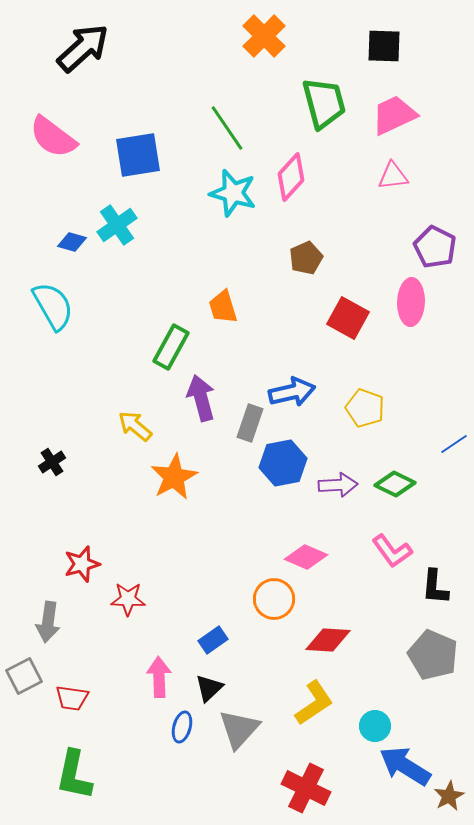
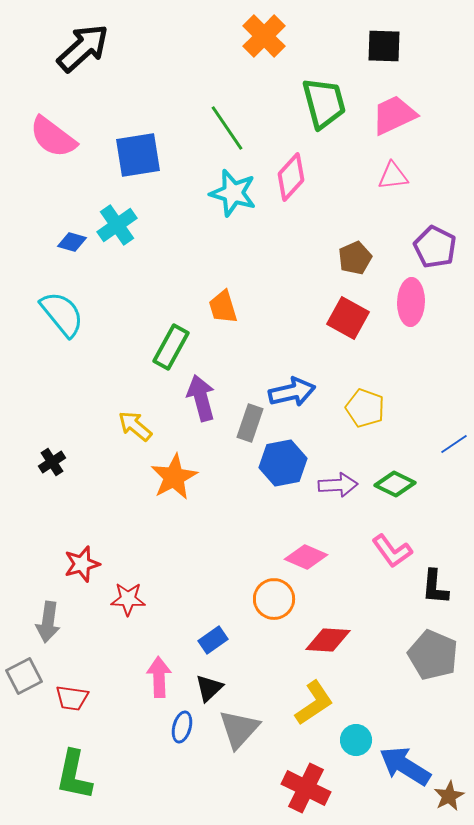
brown pentagon at (306, 258): moved 49 px right
cyan semicircle at (53, 306): moved 9 px right, 8 px down; rotated 9 degrees counterclockwise
cyan circle at (375, 726): moved 19 px left, 14 px down
